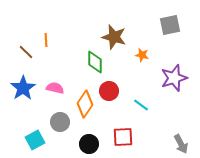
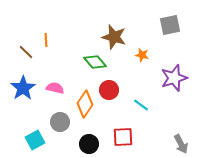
green diamond: rotated 40 degrees counterclockwise
red circle: moved 1 px up
